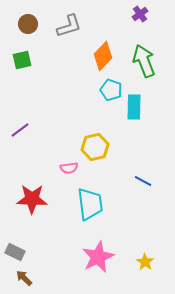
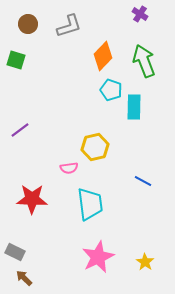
purple cross: rotated 21 degrees counterclockwise
green square: moved 6 px left; rotated 30 degrees clockwise
